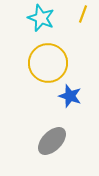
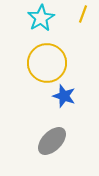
cyan star: rotated 20 degrees clockwise
yellow circle: moved 1 px left
blue star: moved 6 px left
